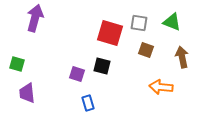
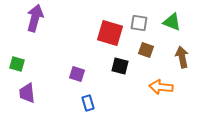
black square: moved 18 px right
